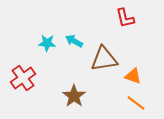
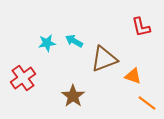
red L-shape: moved 16 px right, 9 px down
cyan star: rotated 12 degrees counterclockwise
brown triangle: rotated 12 degrees counterclockwise
brown star: moved 1 px left
orange line: moved 11 px right
